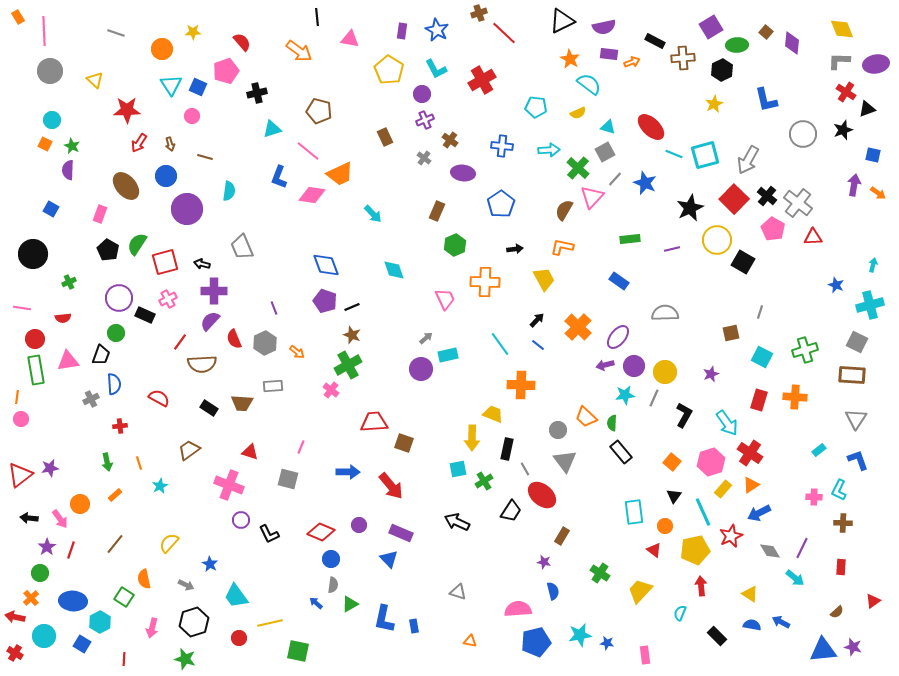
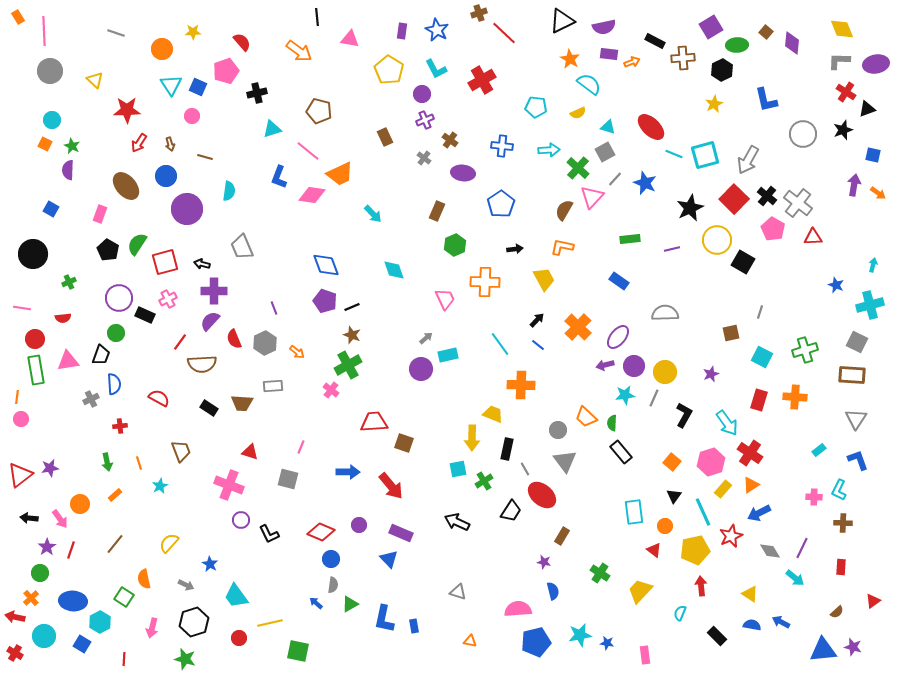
brown trapezoid at (189, 450): moved 8 px left, 1 px down; rotated 105 degrees clockwise
